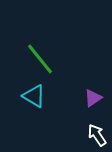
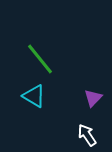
purple triangle: rotated 12 degrees counterclockwise
white arrow: moved 10 px left
